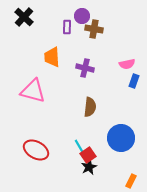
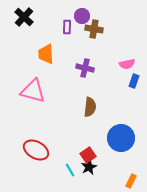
orange trapezoid: moved 6 px left, 3 px up
cyan line: moved 9 px left, 24 px down
